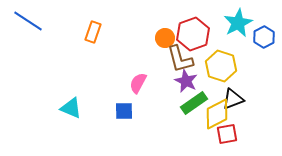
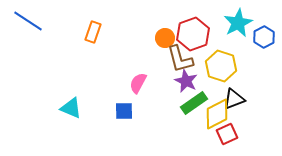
black triangle: moved 1 px right
red square: rotated 15 degrees counterclockwise
